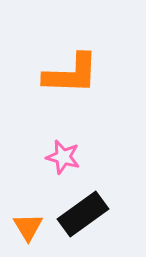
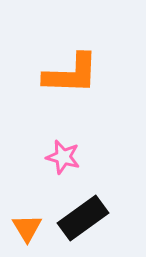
black rectangle: moved 4 px down
orange triangle: moved 1 px left, 1 px down
